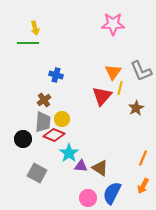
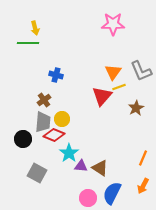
yellow line: moved 1 px left, 1 px up; rotated 56 degrees clockwise
